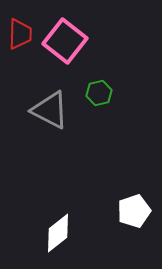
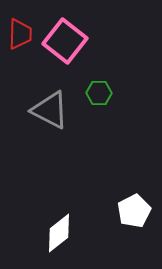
green hexagon: rotated 15 degrees clockwise
white pentagon: rotated 8 degrees counterclockwise
white diamond: moved 1 px right
